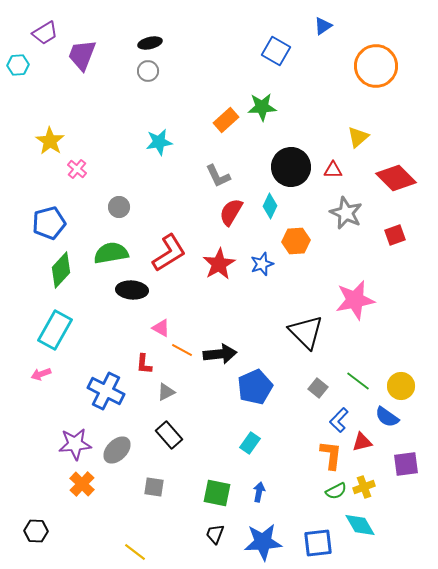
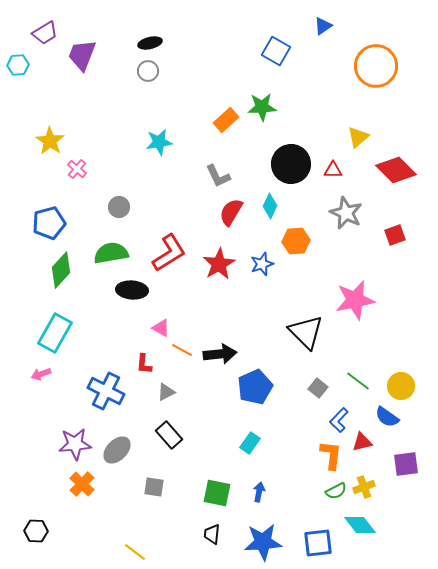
black circle at (291, 167): moved 3 px up
red diamond at (396, 178): moved 8 px up
cyan rectangle at (55, 330): moved 3 px down
cyan diamond at (360, 525): rotated 8 degrees counterclockwise
black trapezoid at (215, 534): moved 3 px left; rotated 15 degrees counterclockwise
